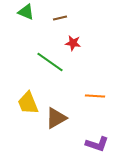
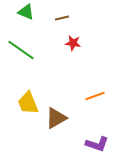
brown line: moved 2 px right
green line: moved 29 px left, 12 px up
orange line: rotated 24 degrees counterclockwise
